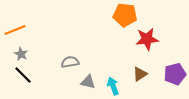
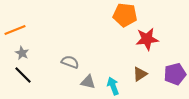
gray star: moved 1 px right, 1 px up
gray semicircle: rotated 30 degrees clockwise
